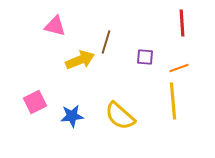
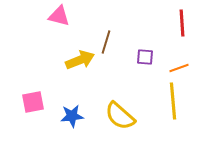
pink triangle: moved 4 px right, 10 px up
pink square: moved 2 px left; rotated 15 degrees clockwise
